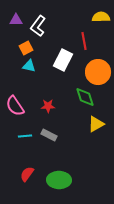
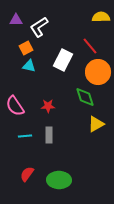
white L-shape: moved 1 px right, 1 px down; rotated 20 degrees clockwise
red line: moved 6 px right, 5 px down; rotated 30 degrees counterclockwise
gray rectangle: rotated 63 degrees clockwise
